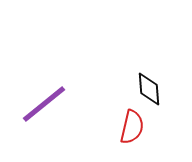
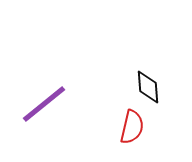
black diamond: moved 1 px left, 2 px up
